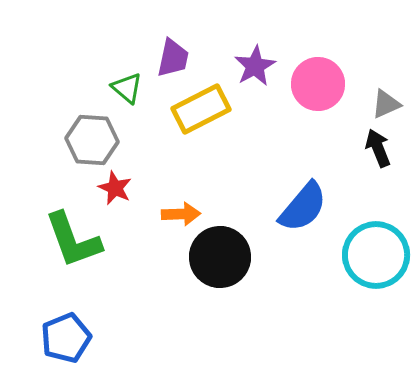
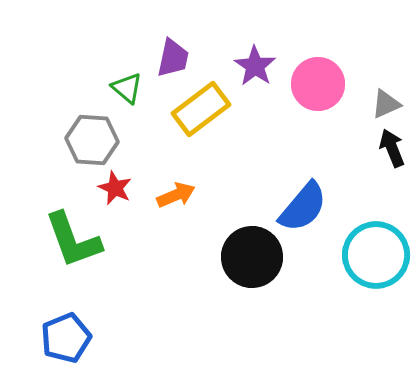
purple star: rotated 9 degrees counterclockwise
yellow rectangle: rotated 10 degrees counterclockwise
black arrow: moved 14 px right
orange arrow: moved 5 px left, 19 px up; rotated 21 degrees counterclockwise
black circle: moved 32 px right
